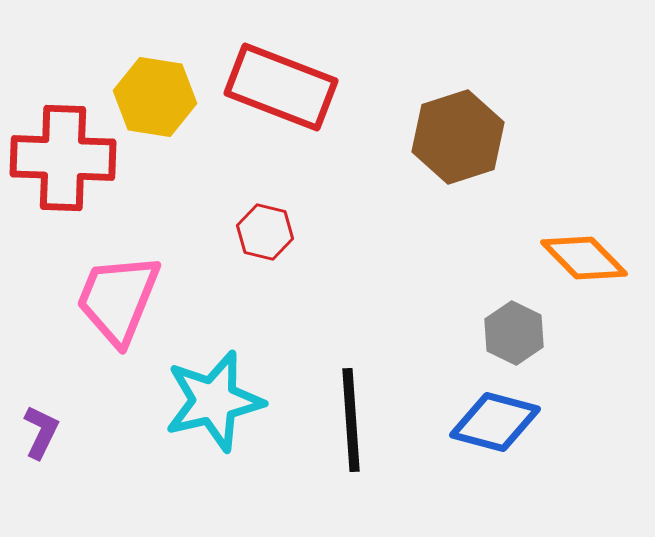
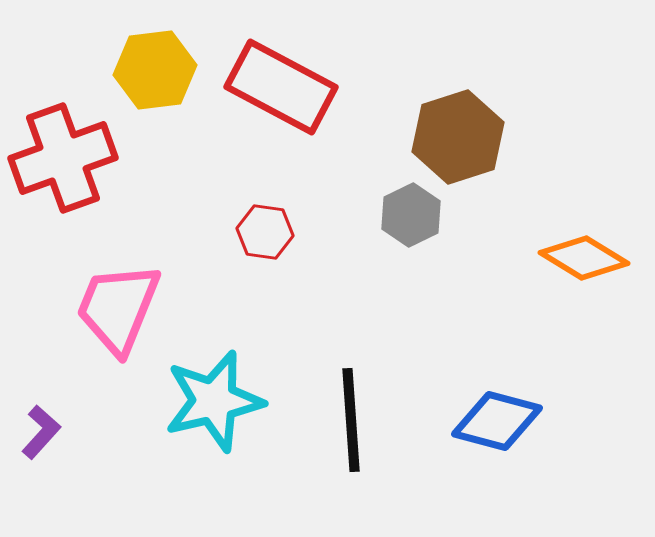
red rectangle: rotated 7 degrees clockwise
yellow hexagon: moved 27 px up; rotated 16 degrees counterclockwise
red cross: rotated 22 degrees counterclockwise
red hexagon: rotated 6 degrees counterclockwise
orange diamond: rotated 14 degrees counterclockwise
pink trapezoid: moved 9 px down
gray hexagon: moved 103 px left, 118 px up; rotated 8 degrees clockwise
blue diamond: moved 2 px right, 1 px up
purple L-shape: rotated 16 degrees clockwise
